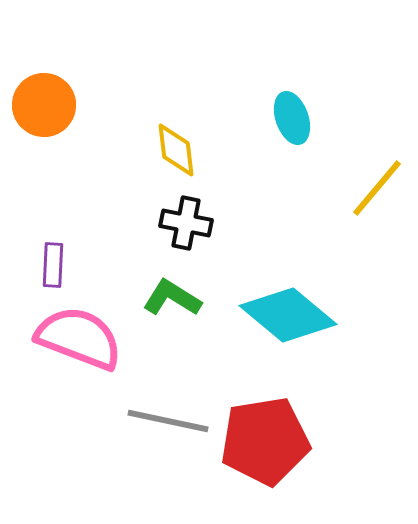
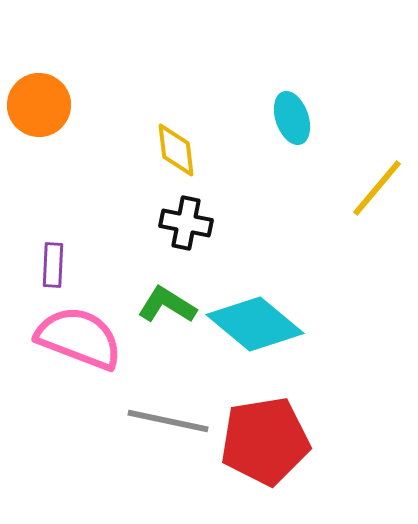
orange circle: moved 5 px left
green L-shape: moved 5 px left, 7 px down
cyan diamond: moved 33 px left, 9 px down
